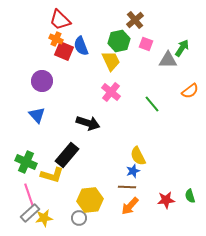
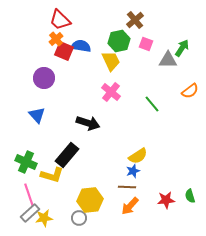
orange cross: rotated 24 degrees clockwise
blue semicircle: rotated 120 degrees clockwise
purple circle: moved 2 px right, 3 px up
yellow semicircle: rotated 96 degrees counterclockwise
